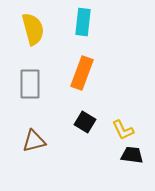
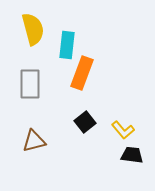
cyan rectangle: moved 16 px left, 23 px down
black square: rotated 20 degrees clockwise
yellow L-shape: rotated 15 degrees counterclockwise
